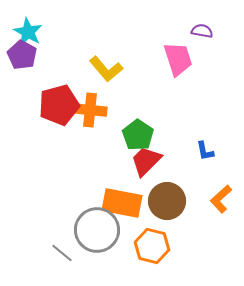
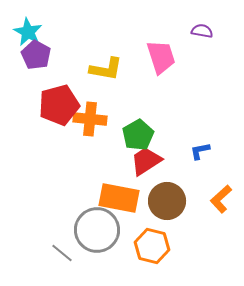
purple pentagon: moved 14 px right
pink trapezoid: moved 17 px left, 2 px up
yellow L-shape: rotated 40 degrees counterclockwise
orange cross: moved 9 px down
green pentagon: rotated 8 degrees clockwise
blue L-shape: moved 5 px left; rotated 90 degrees clockwise
red trapezoid: rotated 12 degrees clockwise
orange rectangle: moved 3 px left, 5 px up
